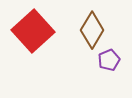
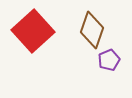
brown diamond: rotated 12 degrees counterclockwise
